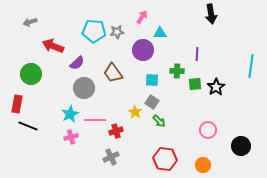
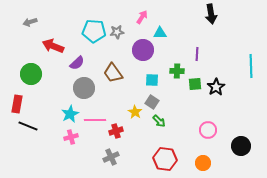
cyan line: rotated 10 degrees counterclockwise
orange circle: moved 2 px up
